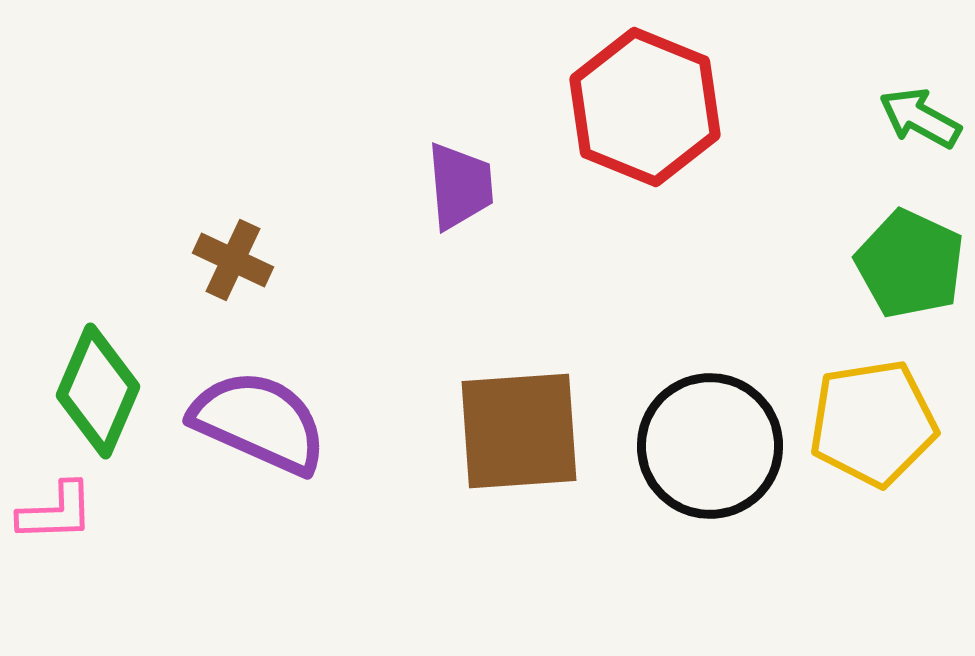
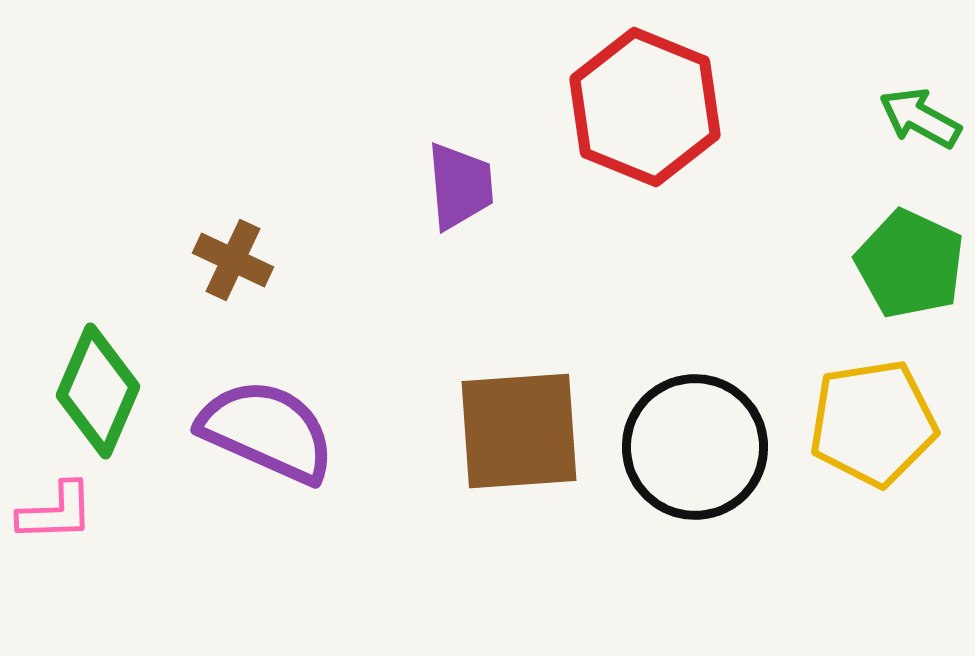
purple semicircle: moved 8 px right, 9 px down
black circle: moved 15 px left, 1 px down
